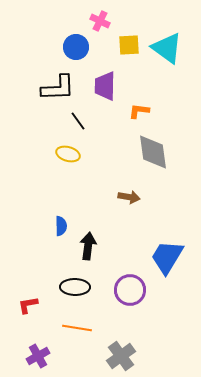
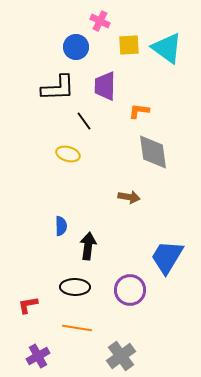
black line: moved 6 px right
